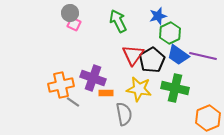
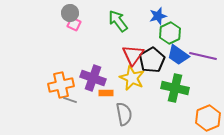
green arrow: rotated 10 degrees counterclockwise
yellow star: moved 7 px left, 11 px up; rotated 15 degrees clockwise
gray line: moved 3 px left, 2 px up; rotated 16 degrees counterclockwise
